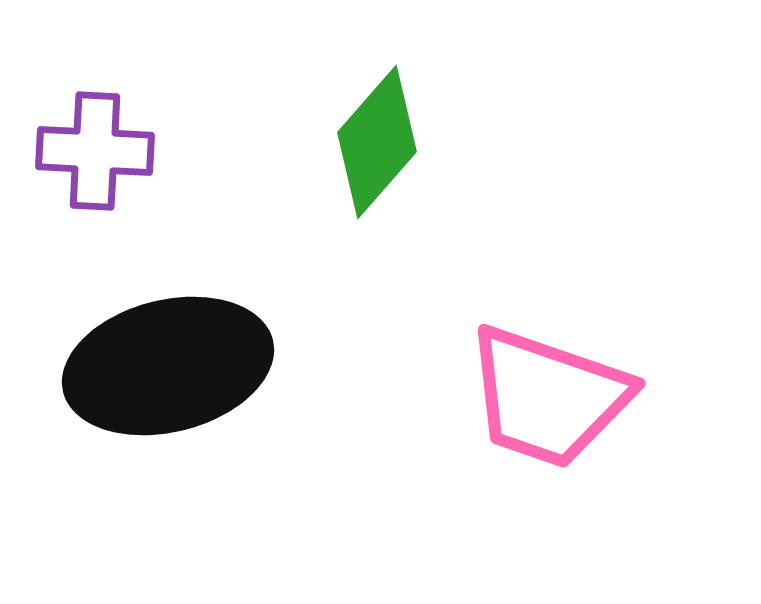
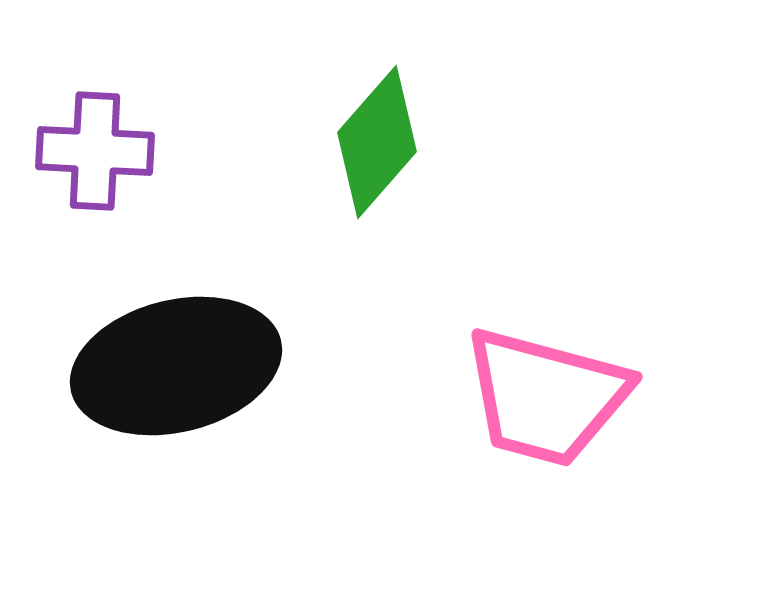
black ellipse: moved 8 px right
pink trapezoid: moved 2 px left; rotated 4 degrees counterclockwise
